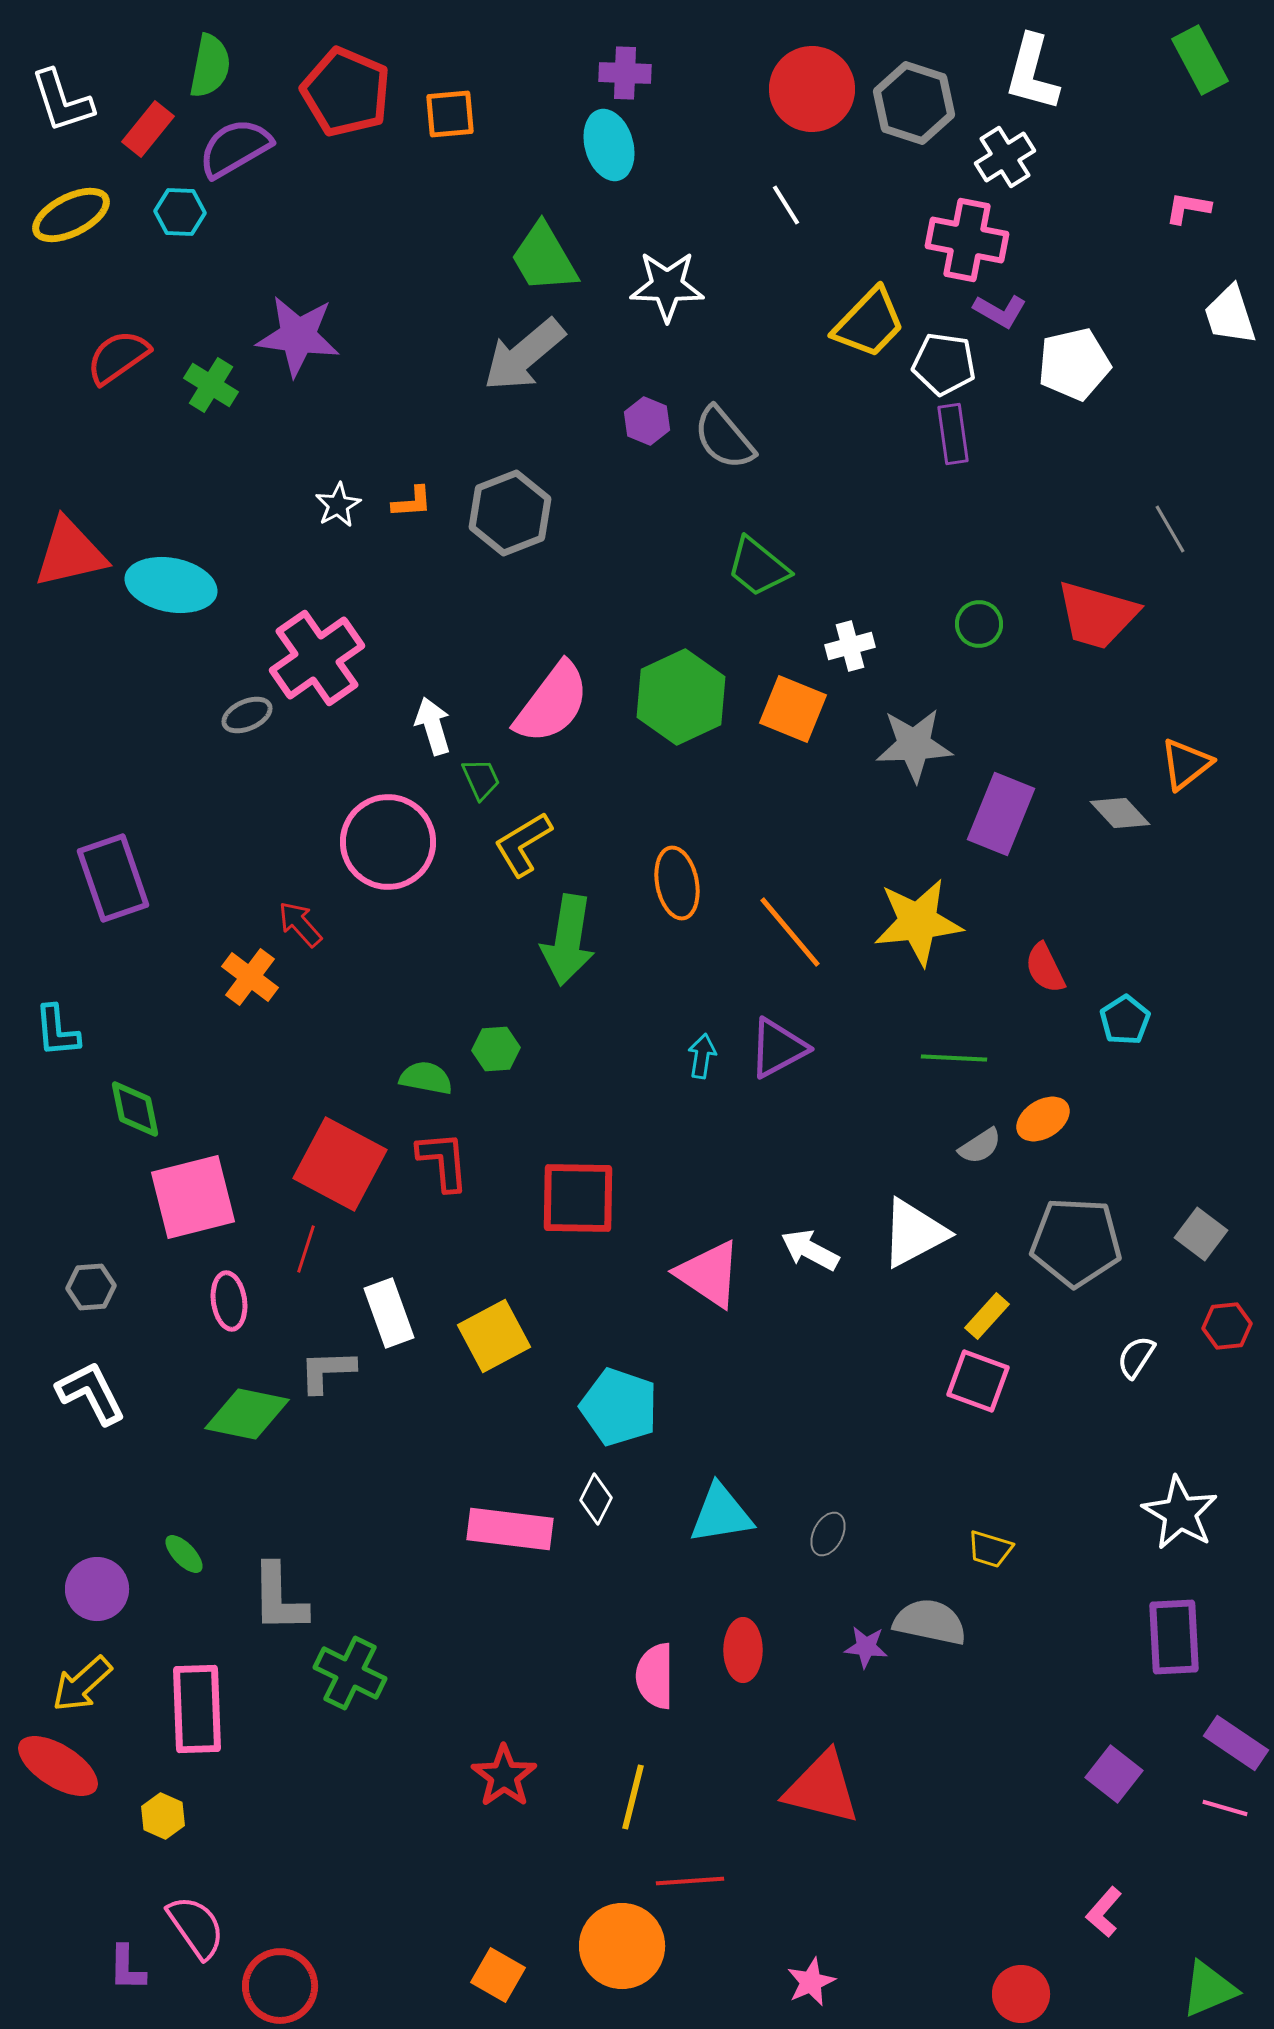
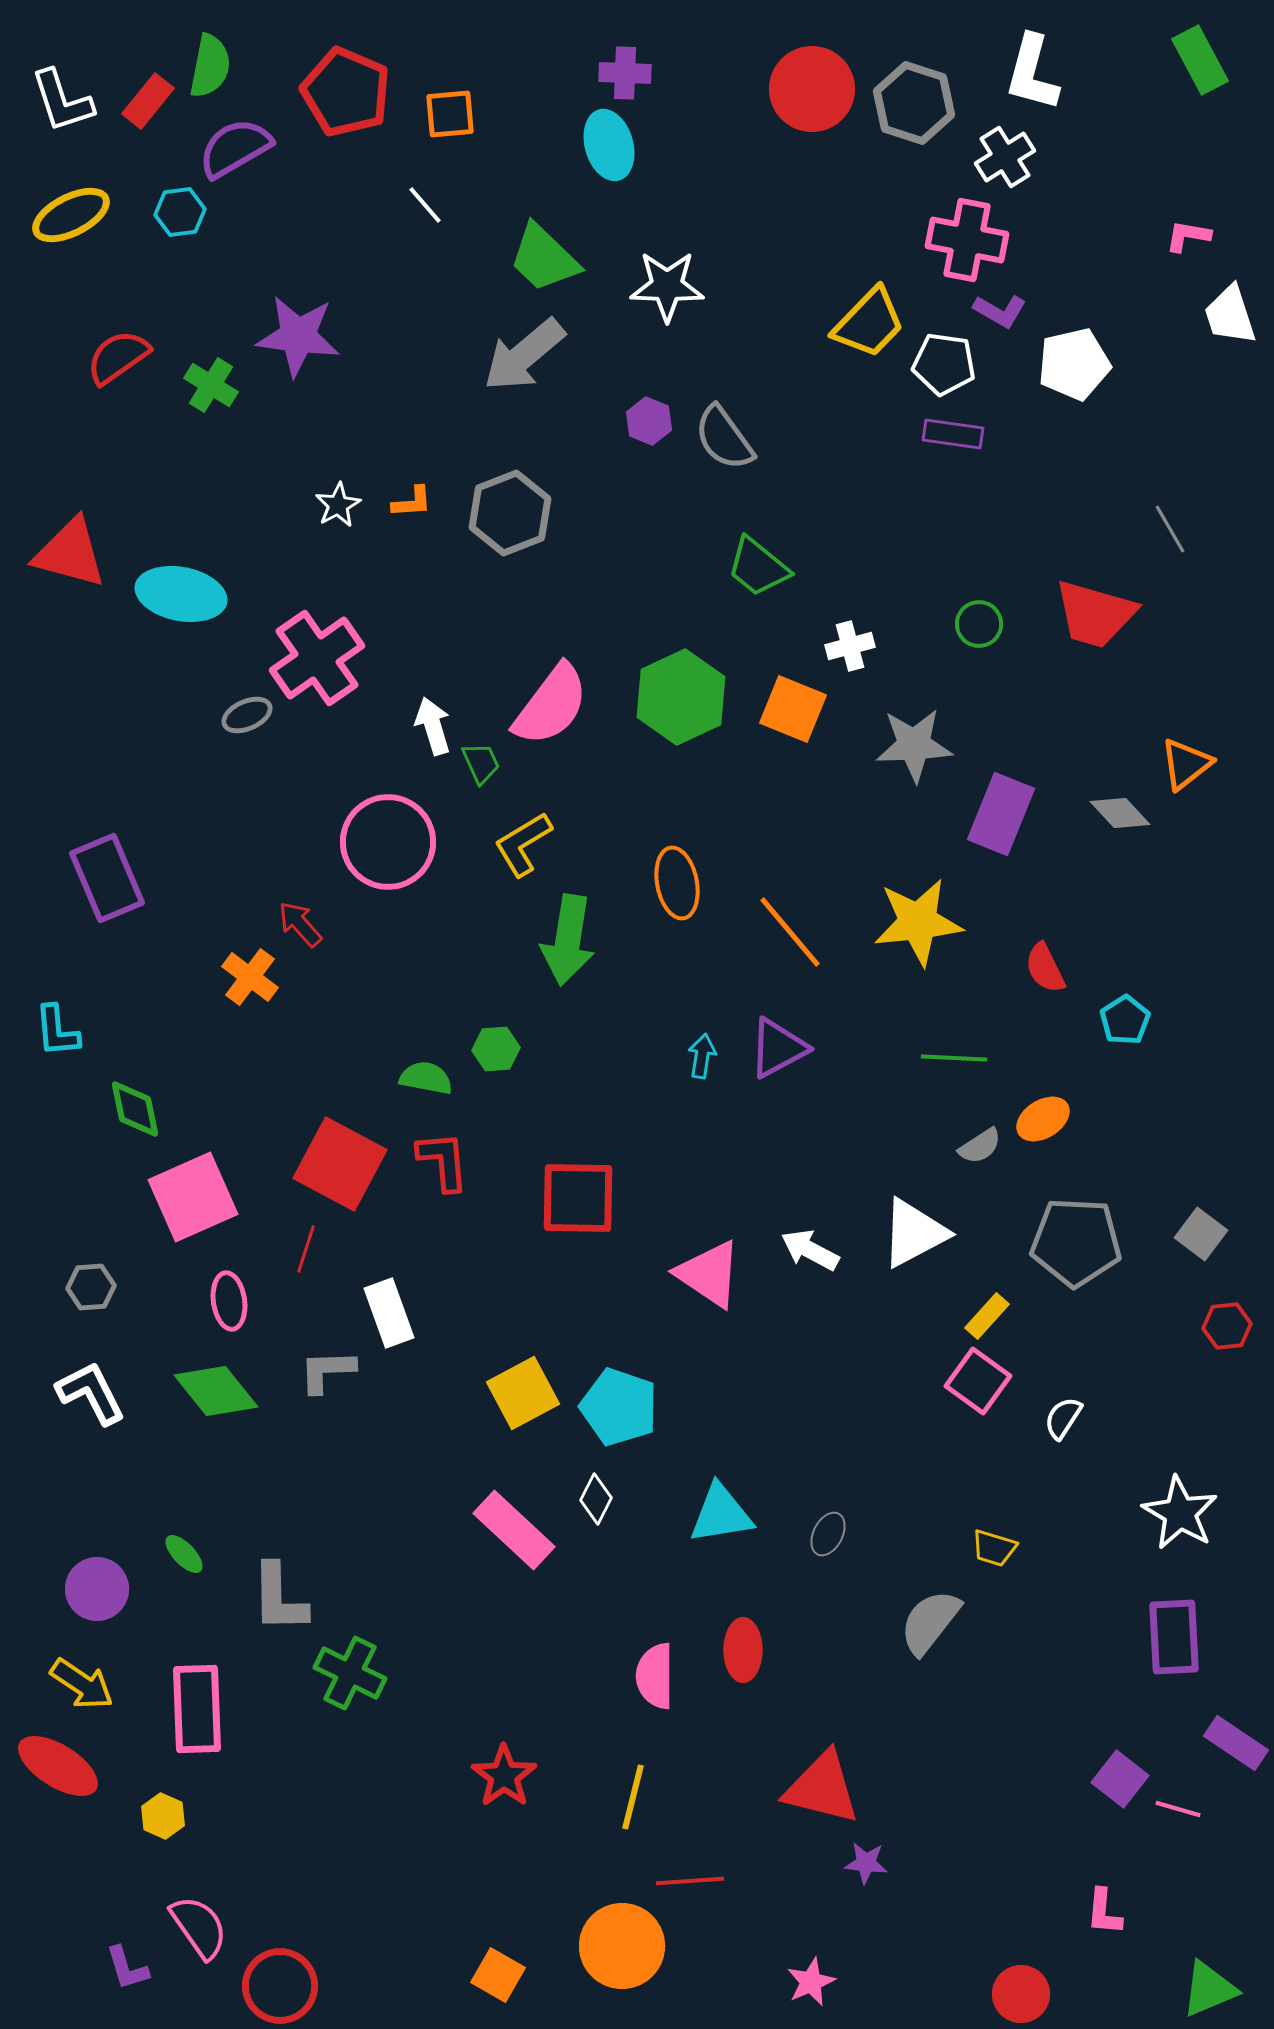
red rectangle at (148, 129): moved 28 px up
white line at (786, 205): moved 361 px left; rotated 9 degrees counterclockwise
pink L-shape at (1188, 208): moved 28 px down
cyan hexagon at (180, 212): rotated 9 degrees counterclockwise
green trapezoid at (544, 258): rotated 16 degrees counterclockwise
purple hexagon at (647, 421): moved 2 px right
purple rectangle at (953, 434): rotated 74 degrees counterclockwise
gray semicircle at (724, 438): rotated 4 degrees clockwise
red triangle at (70, 553): rotated 28 degrees clockwise
cyan ellipse at (171, 585): moved 10 px right, 9 px down
red trapezoid at (1097, 615): moved 2 px left, 1 px up
pink semicircle at (552, 703): moved 1 px left, 2 px down
green trapezoid at (481, 779): moved 16 px up
purple rectangle at (113, 878): moved 6 px left; rotated 4 degrees counterclockwise
pink square at (193, 1197): rotated 10 degrees counterclockwise
yellow square at (494, 1336): moved 29 px right, 57 px down
white semicircle at (1136, 1357): moved 73 px left, 61 px down
pink square at (978, 1381): rotated 16 degrees clockwise
green diamond at (247, 1414): moved 31 px left, 23 px up; rotated 40 degrees clockwise
pink rectangle at (510, 1529): moved 4 px right, 1 px down; rotated 36 degrees clockwise
yellow trapezoid at (990, 1549): moved 4 px right, 1 px up
gray semicircle at (930, 1622): rotated 64 degrees counterclockwise
purple star at (866, 1647): moved 216 px down
yellow arrow at (82, 1684): rotated 104 degrees counterclockwise
purple square at (1114, 1774): moved 6 px right, 5 px down
pink line at (1225, 1808): moved 47 px left, 1 px down
pink L-shape at (1104, 1912): rotated 36 degrees counterclockwise
pink semicircle at (196, 1927): moved 3 px right
purple L-shape at (127, 1968): rotated 18 degrees counterclockwise
